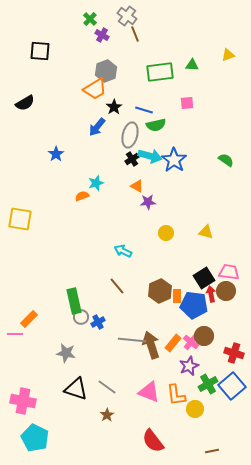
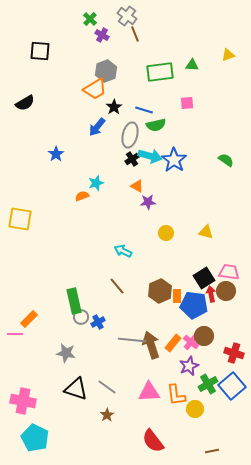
pink triangle at (149, 392): rotated 25 degrees counterclockwise
